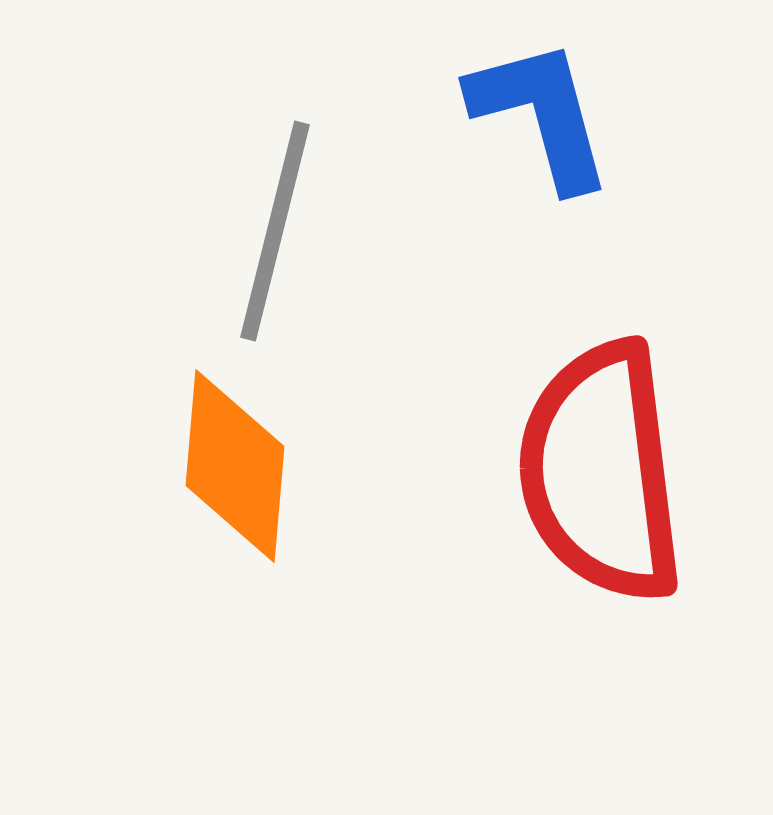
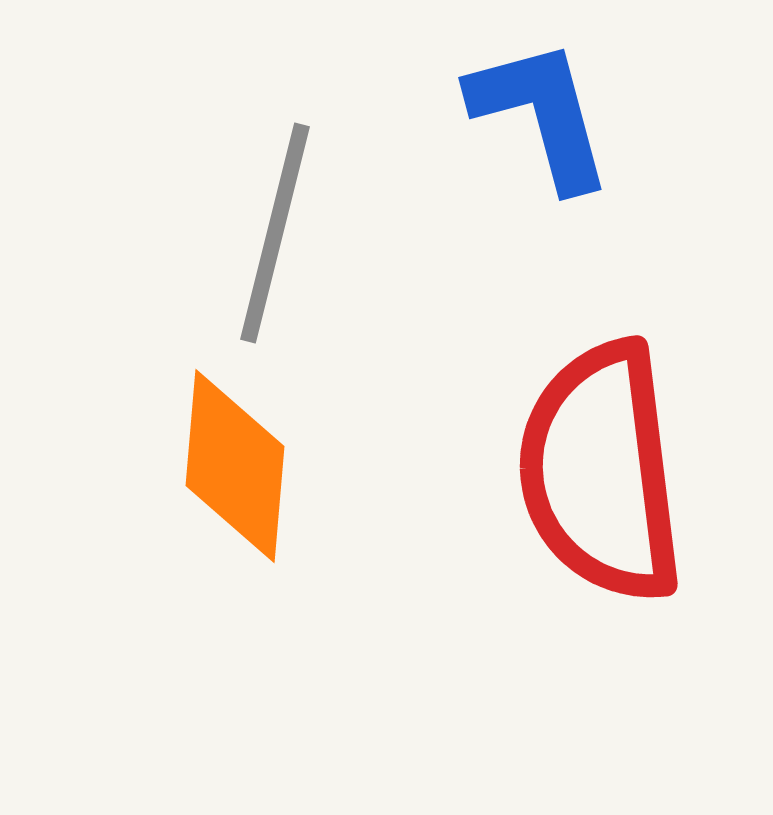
gray line: moved 2 px down
